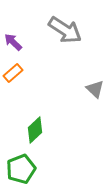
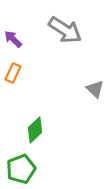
purple arrow: moved 3 px up
orange rectangle: rotated 24 degrees counterclockwise
